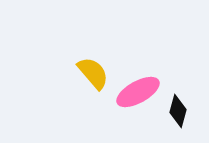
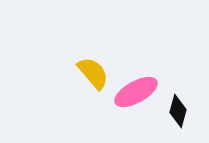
pink ellipse: moved 2 px left
